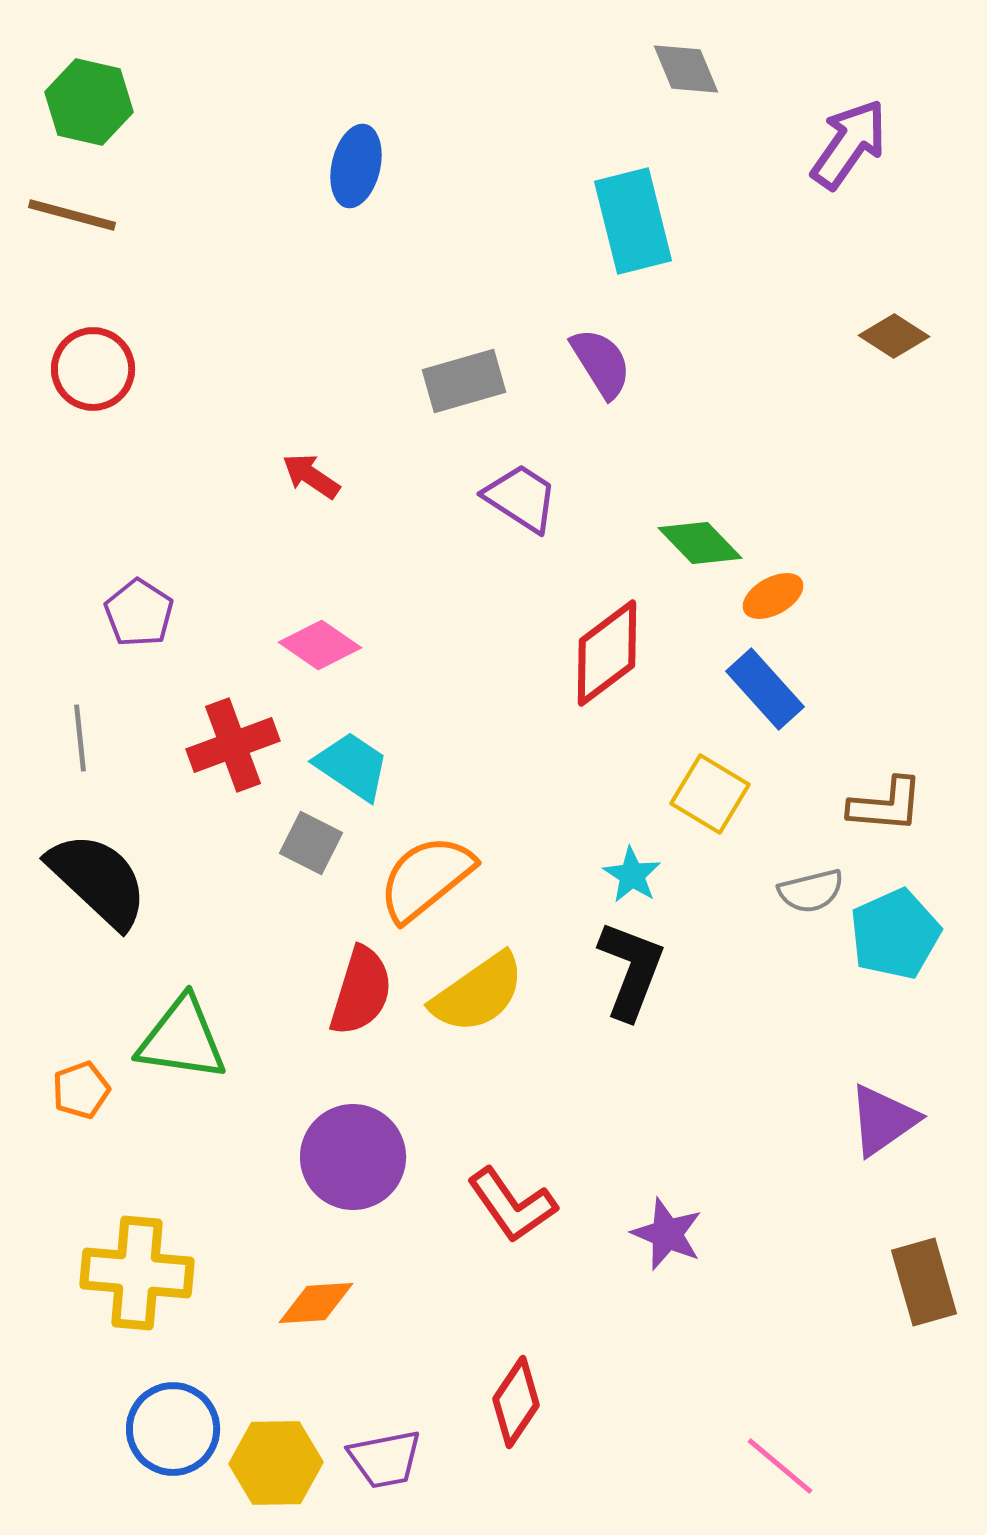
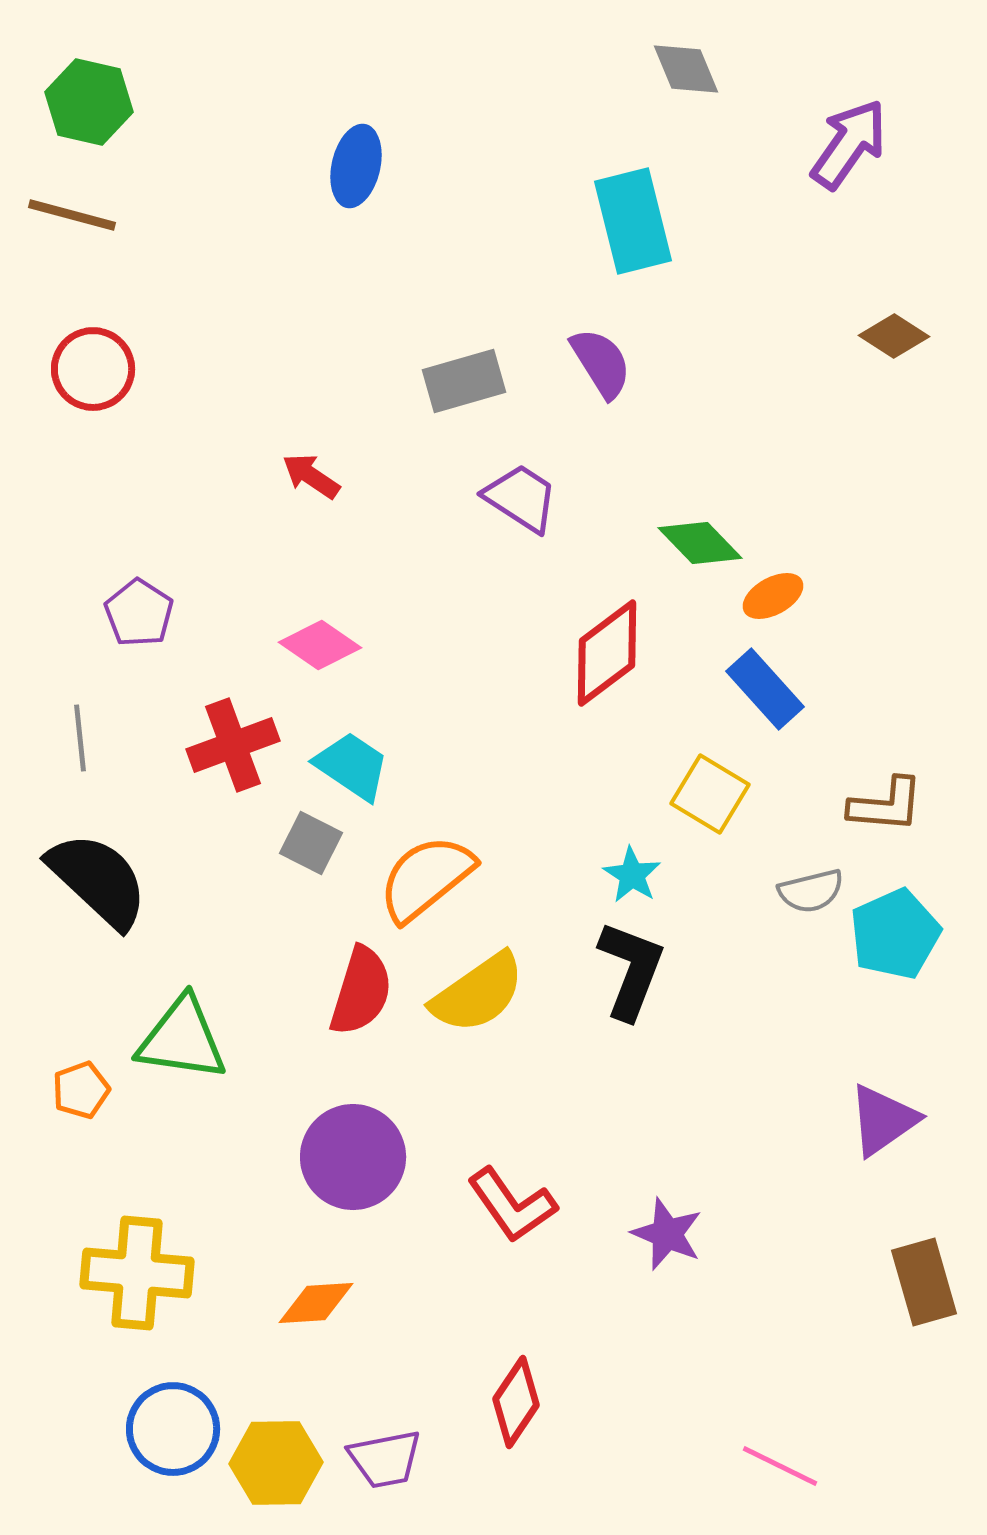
pink line at (780, 1466): rotated 14 degrees counterclockwise
